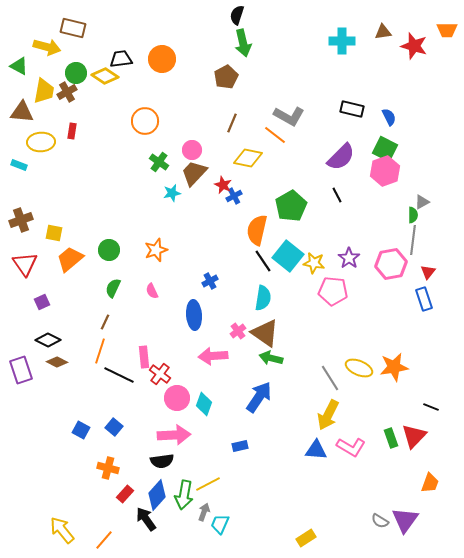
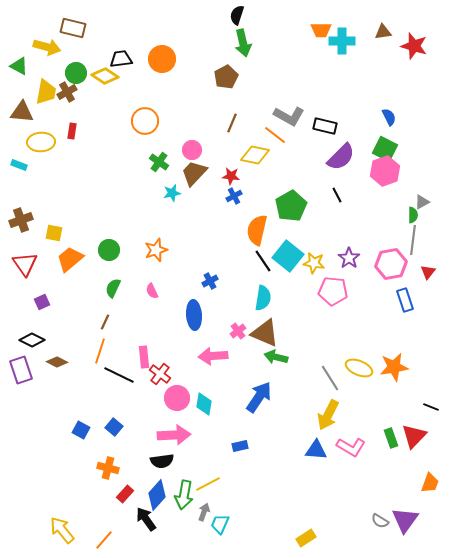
orange trapezoid at (447, 30): moved 126 px left
yellow trapezoid at (44, 91): moved 2 px right, 1 px down
black rectangle at (352, 109): moved 27 px left, 17 px down
yellow diamond at (248, 158): moved 7 px right, 3 px up
red star at (223, 185): moved 8 px right, 9 px up; rotated 18 degrees counterclockwise
blue rectangle at (424, 299): moved 19 px left, 1 px down
brown triangle at (265, 333): rotated 12 degrees counterclockwise
black diamond at (48, 340): moved 16 px left
green arrow at (271, 358): moved 5 px right, 1 px up
cyan diamond at (204, 404): rotated 10 degrees counterclockwise
